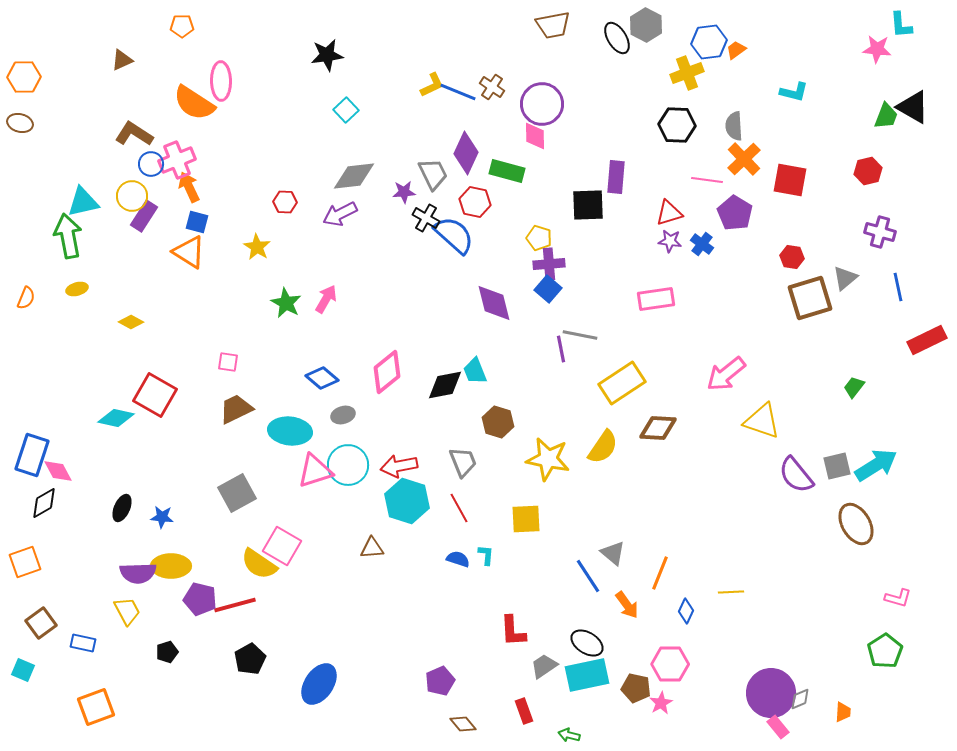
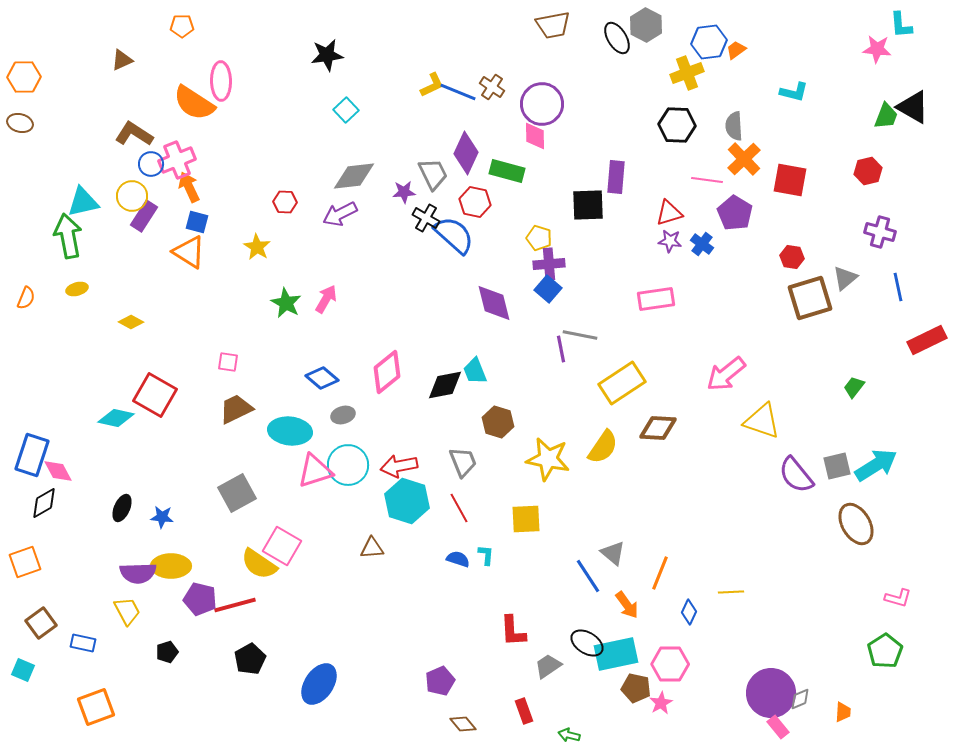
blue diamond at (686, 611): moved 3 px right, 1 px down
gray trapezoid at (544, 666): moved 4 px right
cyan rectangle at (587, 675): moved 29 px right, 21 px up
